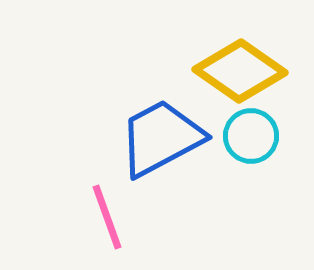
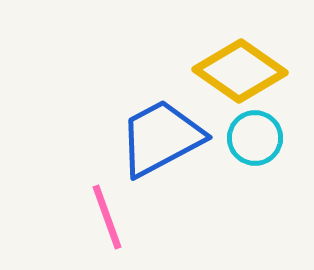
cyan circle: moved 4 px right, 2 px down
